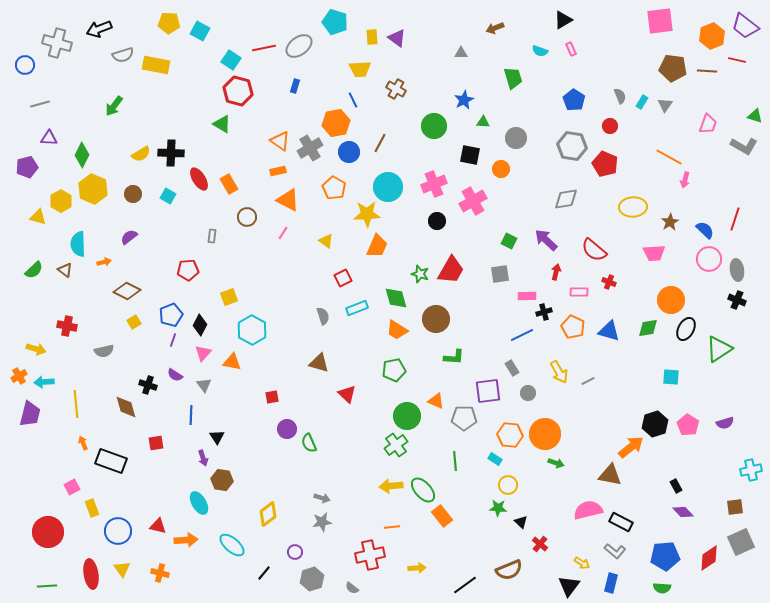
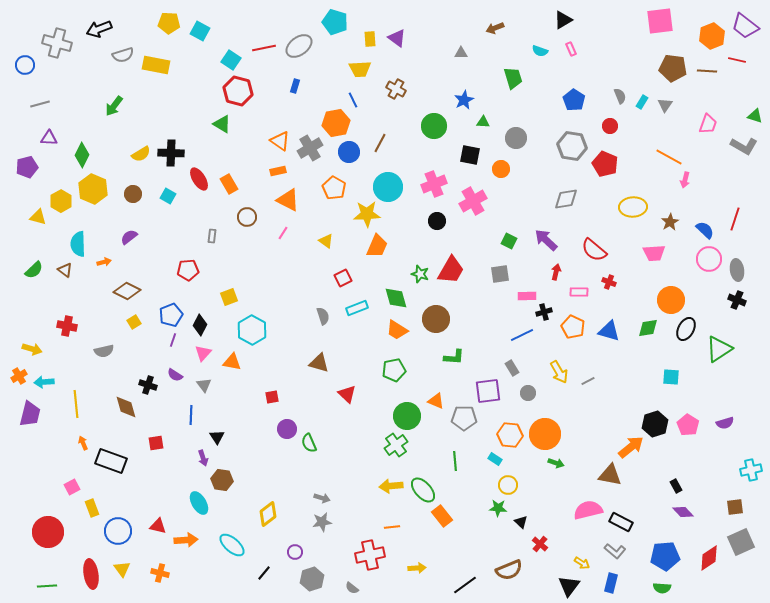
yellow rectangle at (372, 37): moved 2 px left, 2 px down
yellow arrow at (36, 349): moved 4 px left
